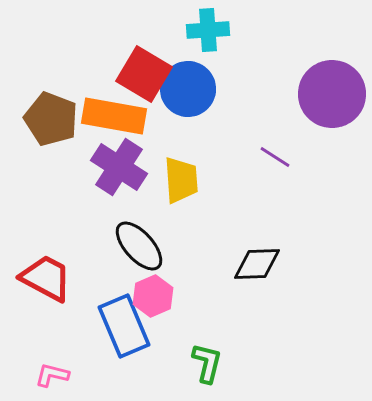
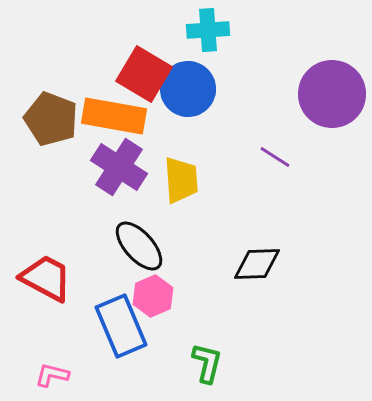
blue rectangle: moved 3 px left
